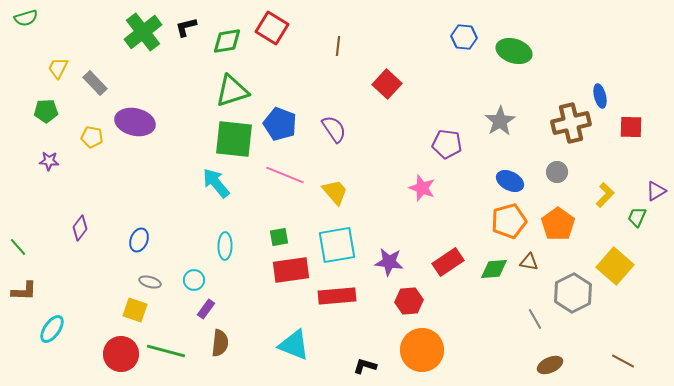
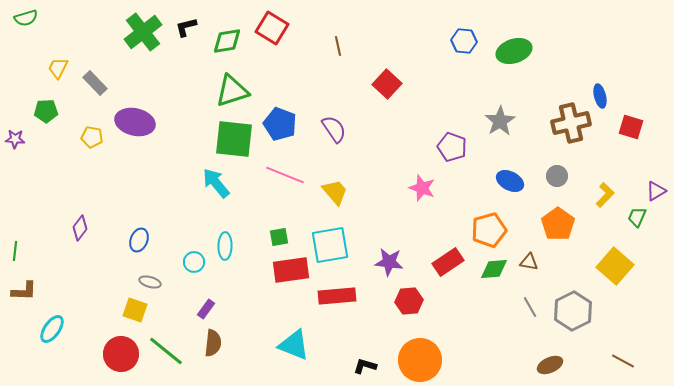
blue hexagon at (464, 37): moved 4 px down
brown line at (338, 46): rotated 18 degrees counterclockwise
green ellipse at (514, 51): rotated 36 degrees counterclockwise
red square at (631, 127): rotated 15 degrees clockwise
purple pentagon at (447, 144): moved 5 px right, 3 px down; rotated 12 degrees clockwise
purple star at (49, 161): moved 34 px left, 22 px up
gray circle at (557, 172): moved 4 px down
orange pentagon at (509, 221): moved 20 px left, 9 px down
cyan square at (337, 245): moved 7 px left
green line at (18, 247): moved 3 px left, 4 px down; rotated 48 degrees clockwise
cyan circle at (194, 280): moved 18 px up
gray hexagon at (573, 293): moved 18 px down
gray line at (535, 319): moved 5 px left, 12 px up
brown semicircle at (220, 343): moved 7 px left
orange circle at (422, 350): moved 2 px left, 10 px down
green line at (166, 351): rotated 24 degrees clockwise
